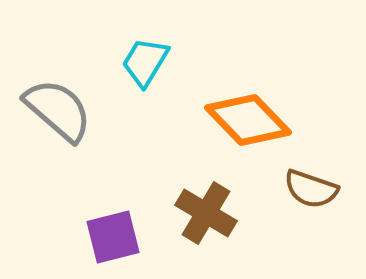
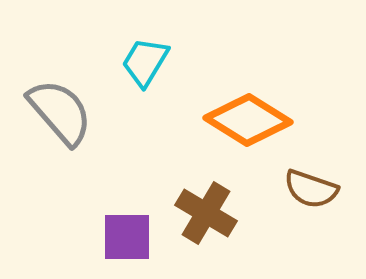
gray semicircle: moved 2 px right, 2 px down; rotated 8 degrees clockwise
orange diamond: rotated 14 degrees counterclockwise
purple square: moved 14 px right; rotated 14 degrees clockwise
